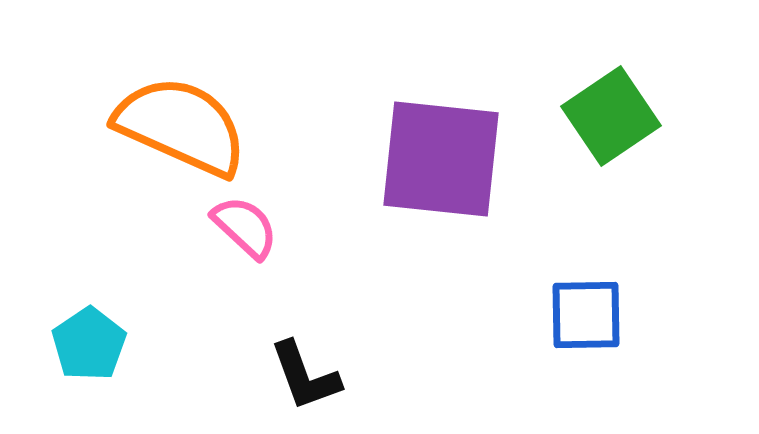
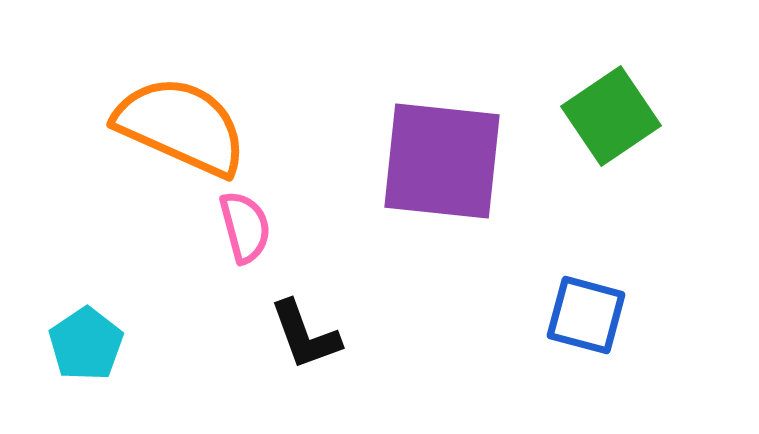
purple square: moved 1 px right, 2 px down
pink semicircle: rotated 32 degrees clockwise
blue square: rotated 16 degrees clockwise
cyan pentagon: moved 3 px left
black L-shape: moved 41 px up
